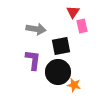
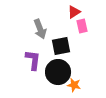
red triangle: moved 1 px right; rotated 24 degrees clockwise
gray arrow: moved 4 px right; rotated 60 degrees clockwise
